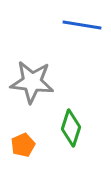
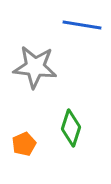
gray star: moved 3 px right, 15 px up
orange pentagon: moved 1 px right, 1 px up
